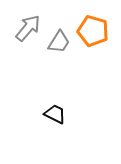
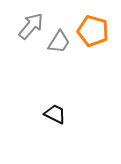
gray arrow: moved 3 px right, 2 px up
